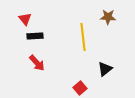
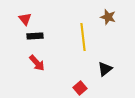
brown star: rotated 14 degrees clockwise
